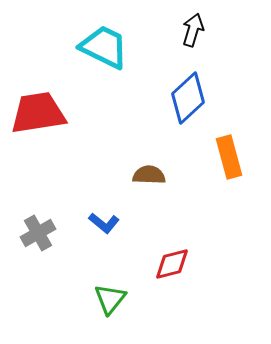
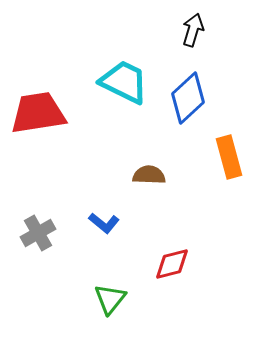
cyan trapezoid: moved 20 px right, 35 px down
